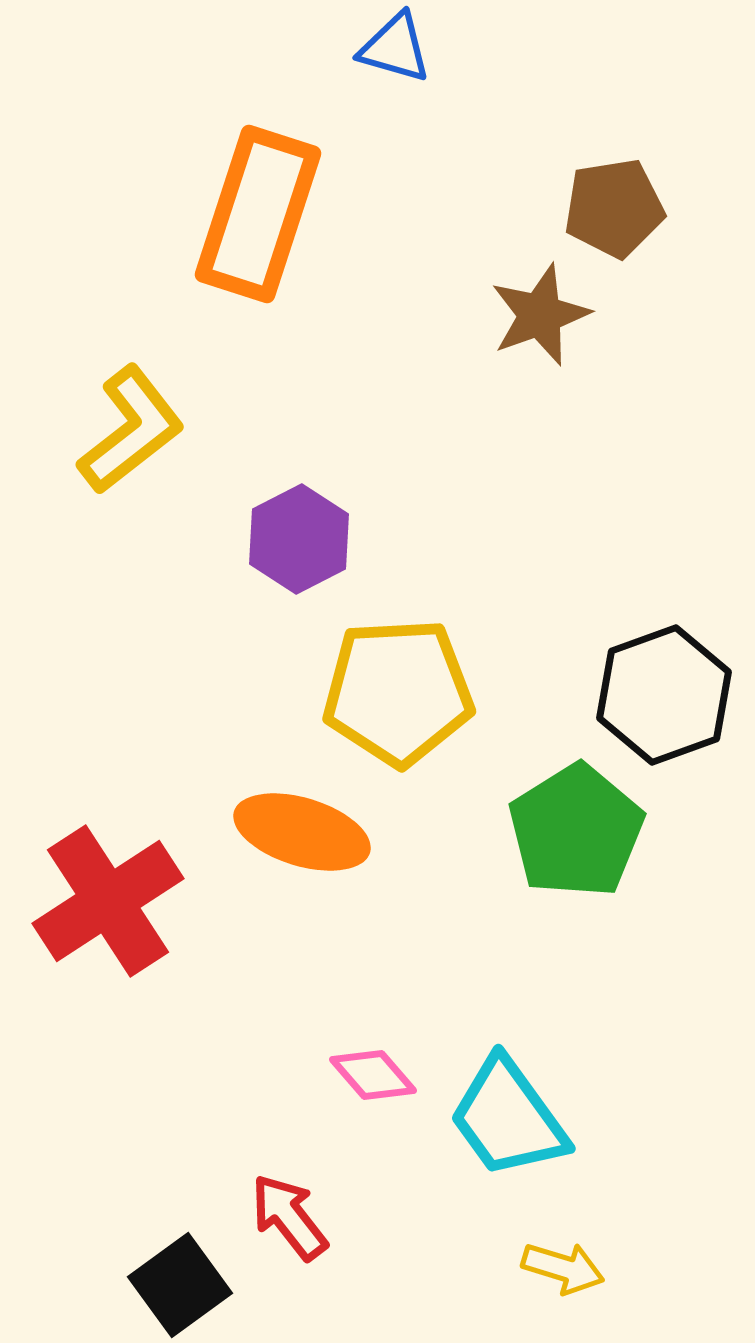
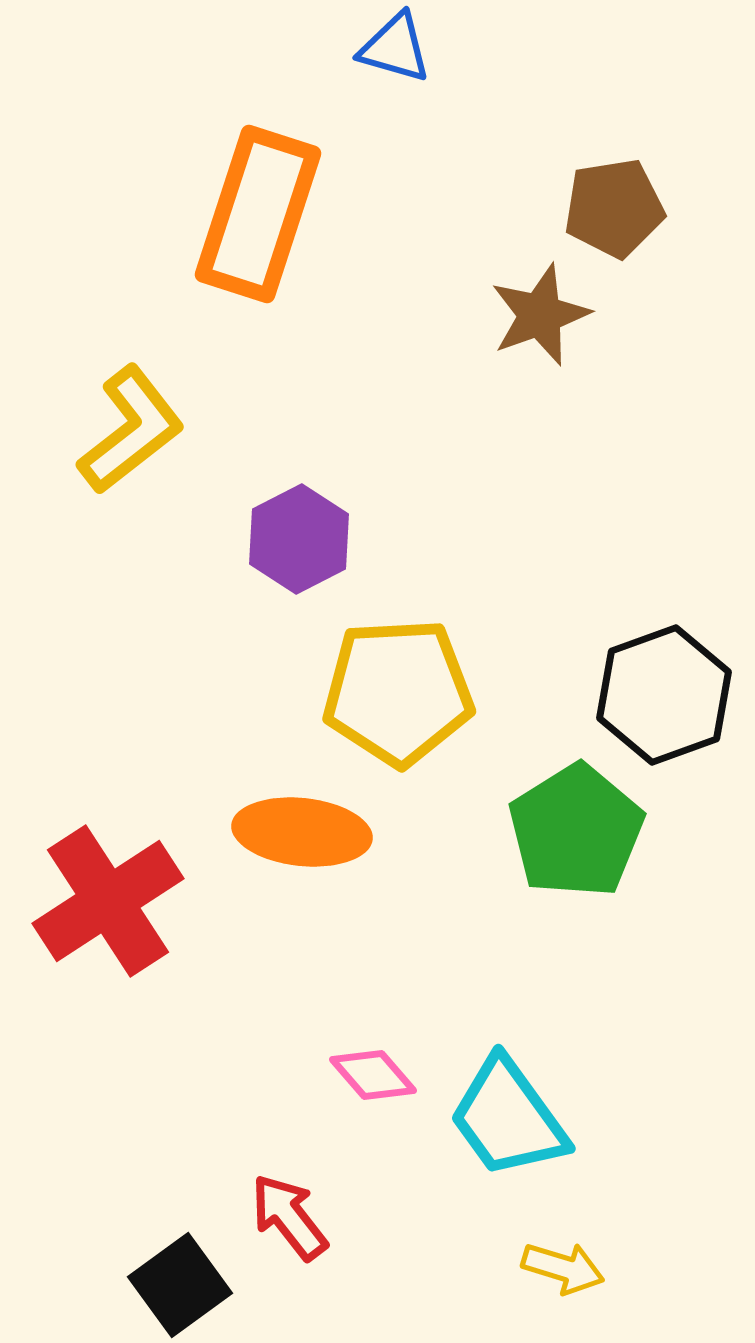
orange ellipse: rotated 11 degrees counterclockwise
